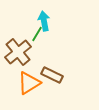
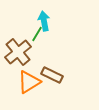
orange triangle: moved 1 px up
